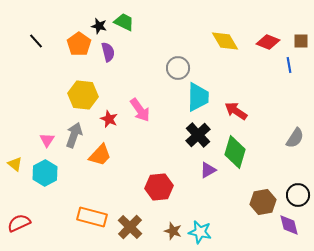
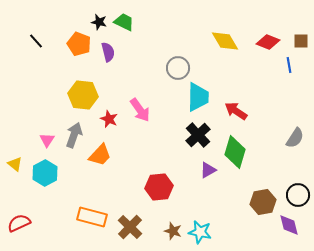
black star: moved 4 px up
orange pentagon: rotated 15 degrees counterclockwise
